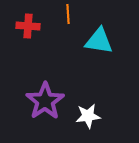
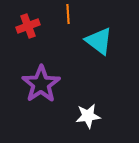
red cross: rotated 25 degrees counterclockwise
cyan triangle: rotated 28 degrees clockwise
purple star: moved 4 px left, 17 px up
